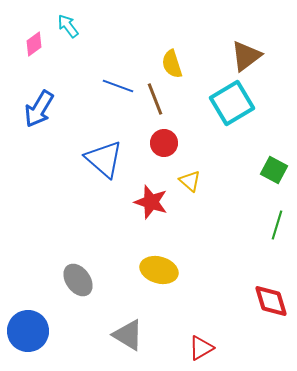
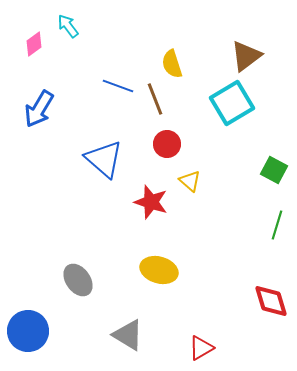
red circle: moved 3 px right, 1 px down
